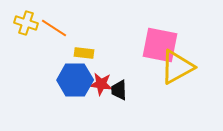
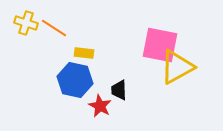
blue hexagon: rotated 12 degrees clockwise
red star: moved 1 px left, 22 px down; rotated 20 degrees clockwise
